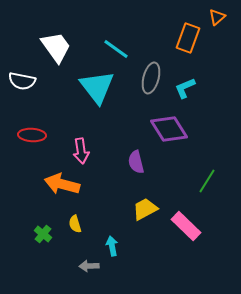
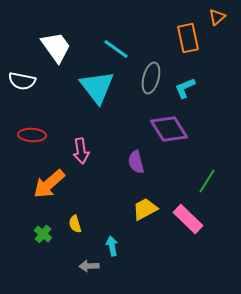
orange rectangle: rotated 32 degrees counterclockwise
orange arrow: moved 13 px left; rotated 56 degrees counterclockwise
pink rectangle: moved 2 px right, 7 px up
